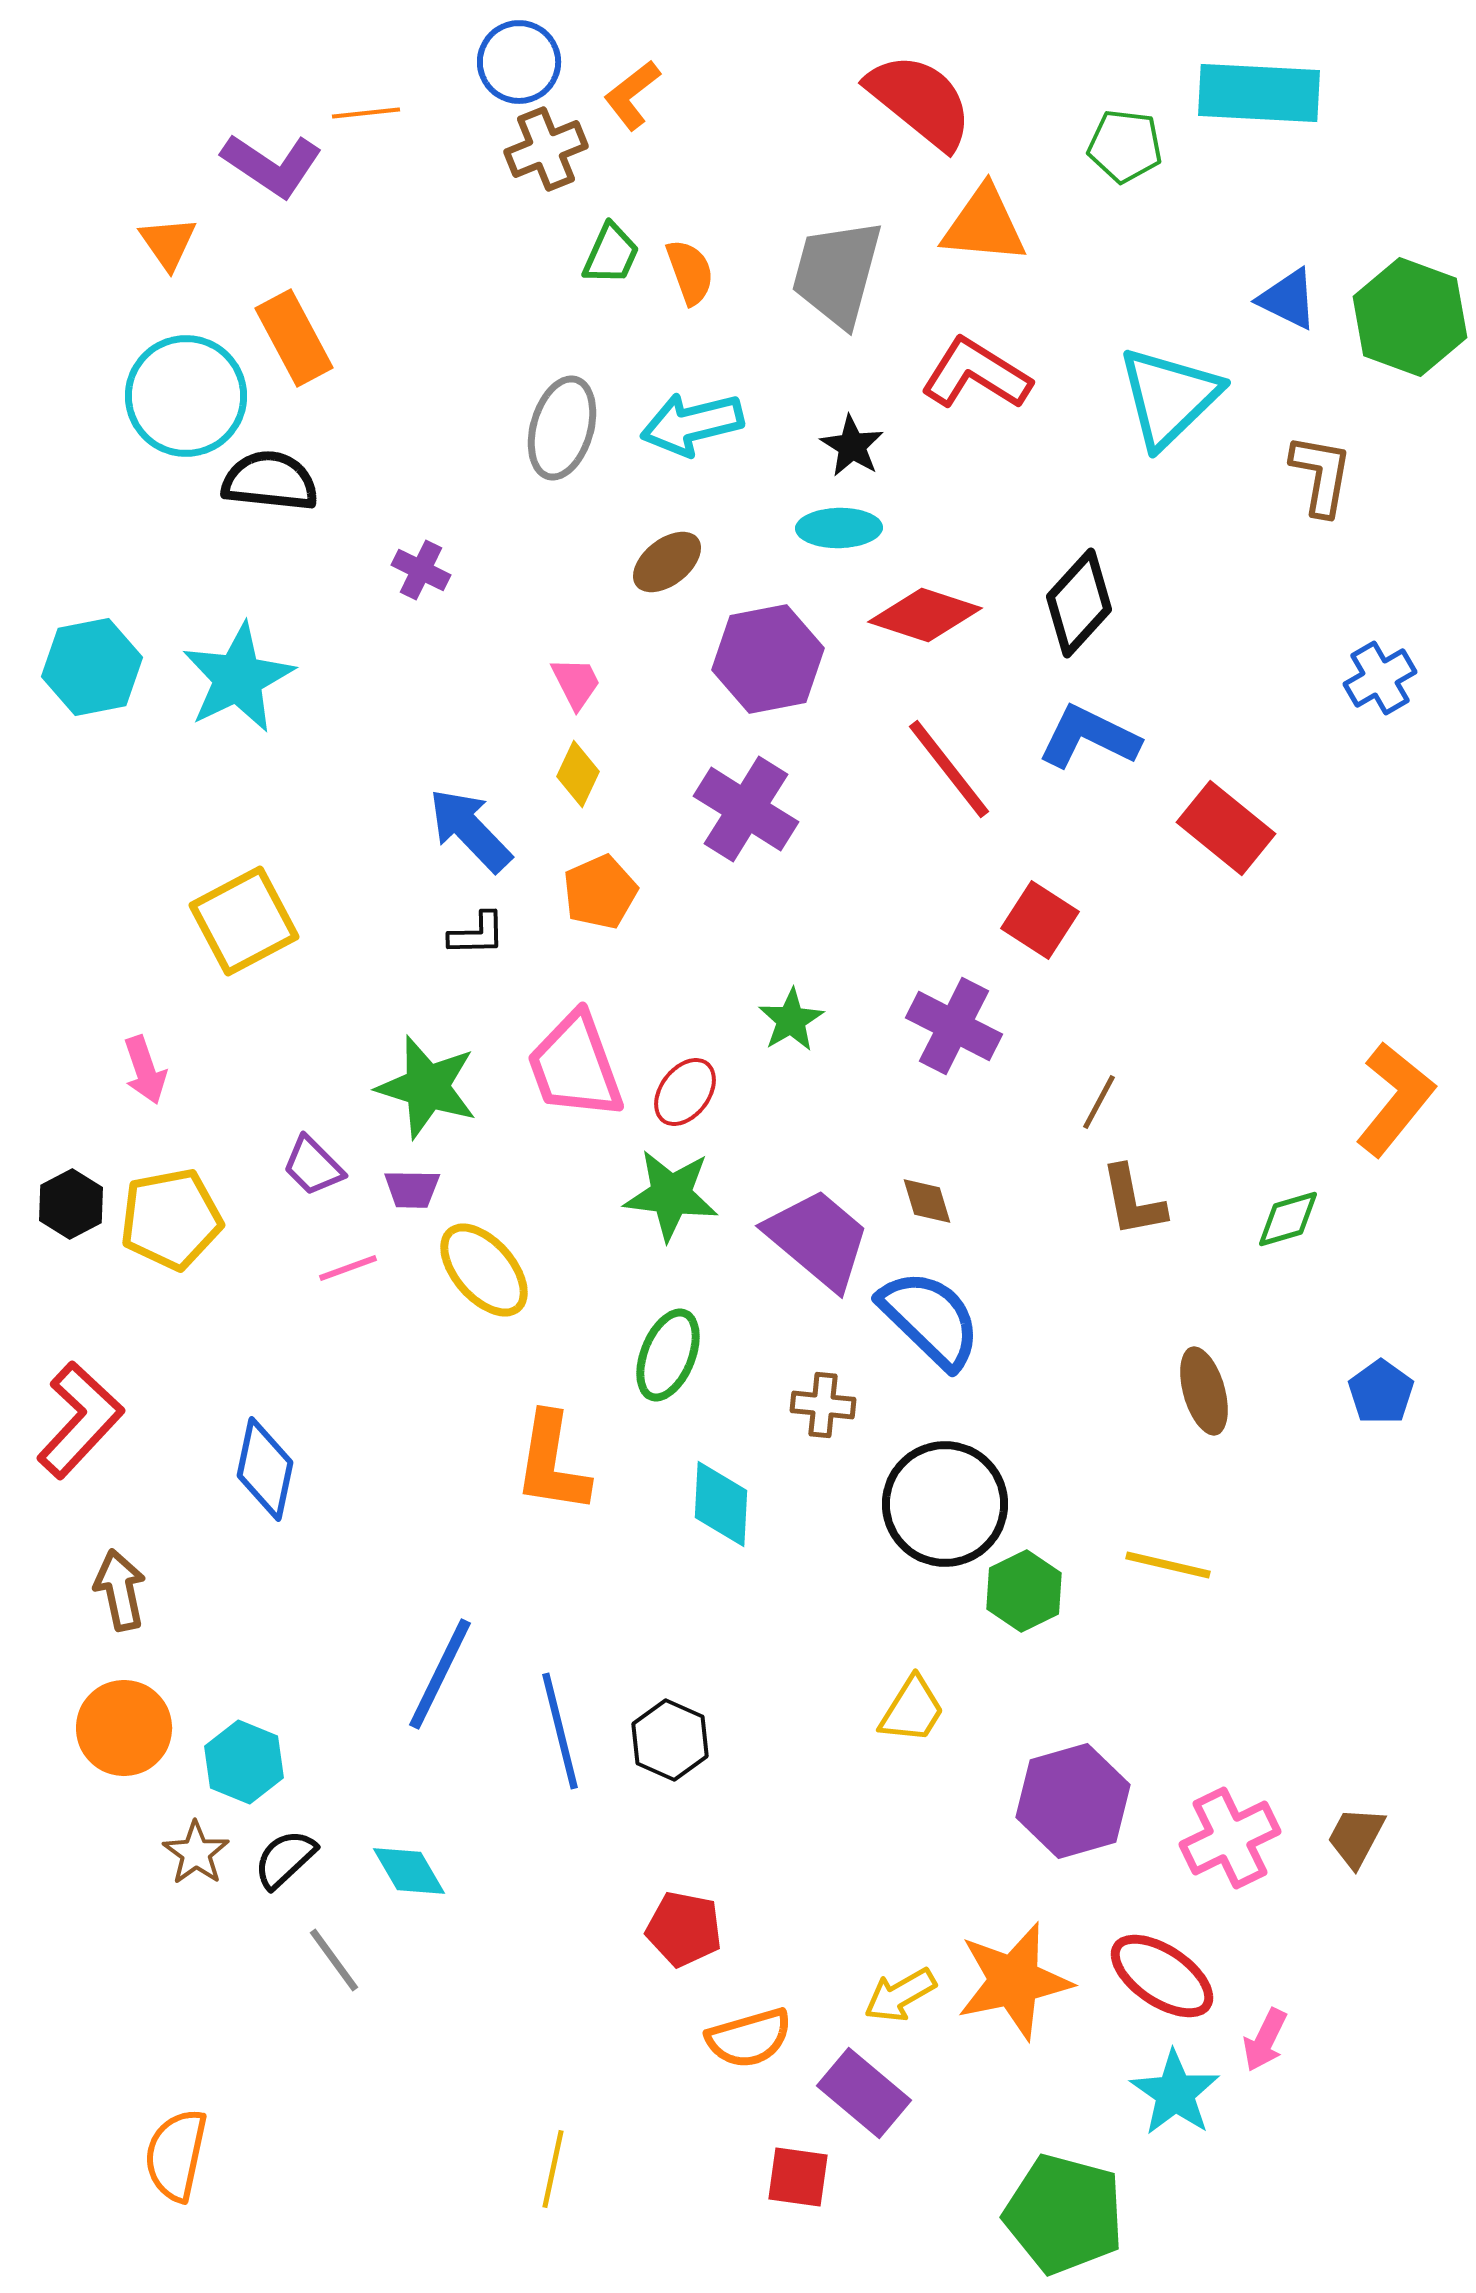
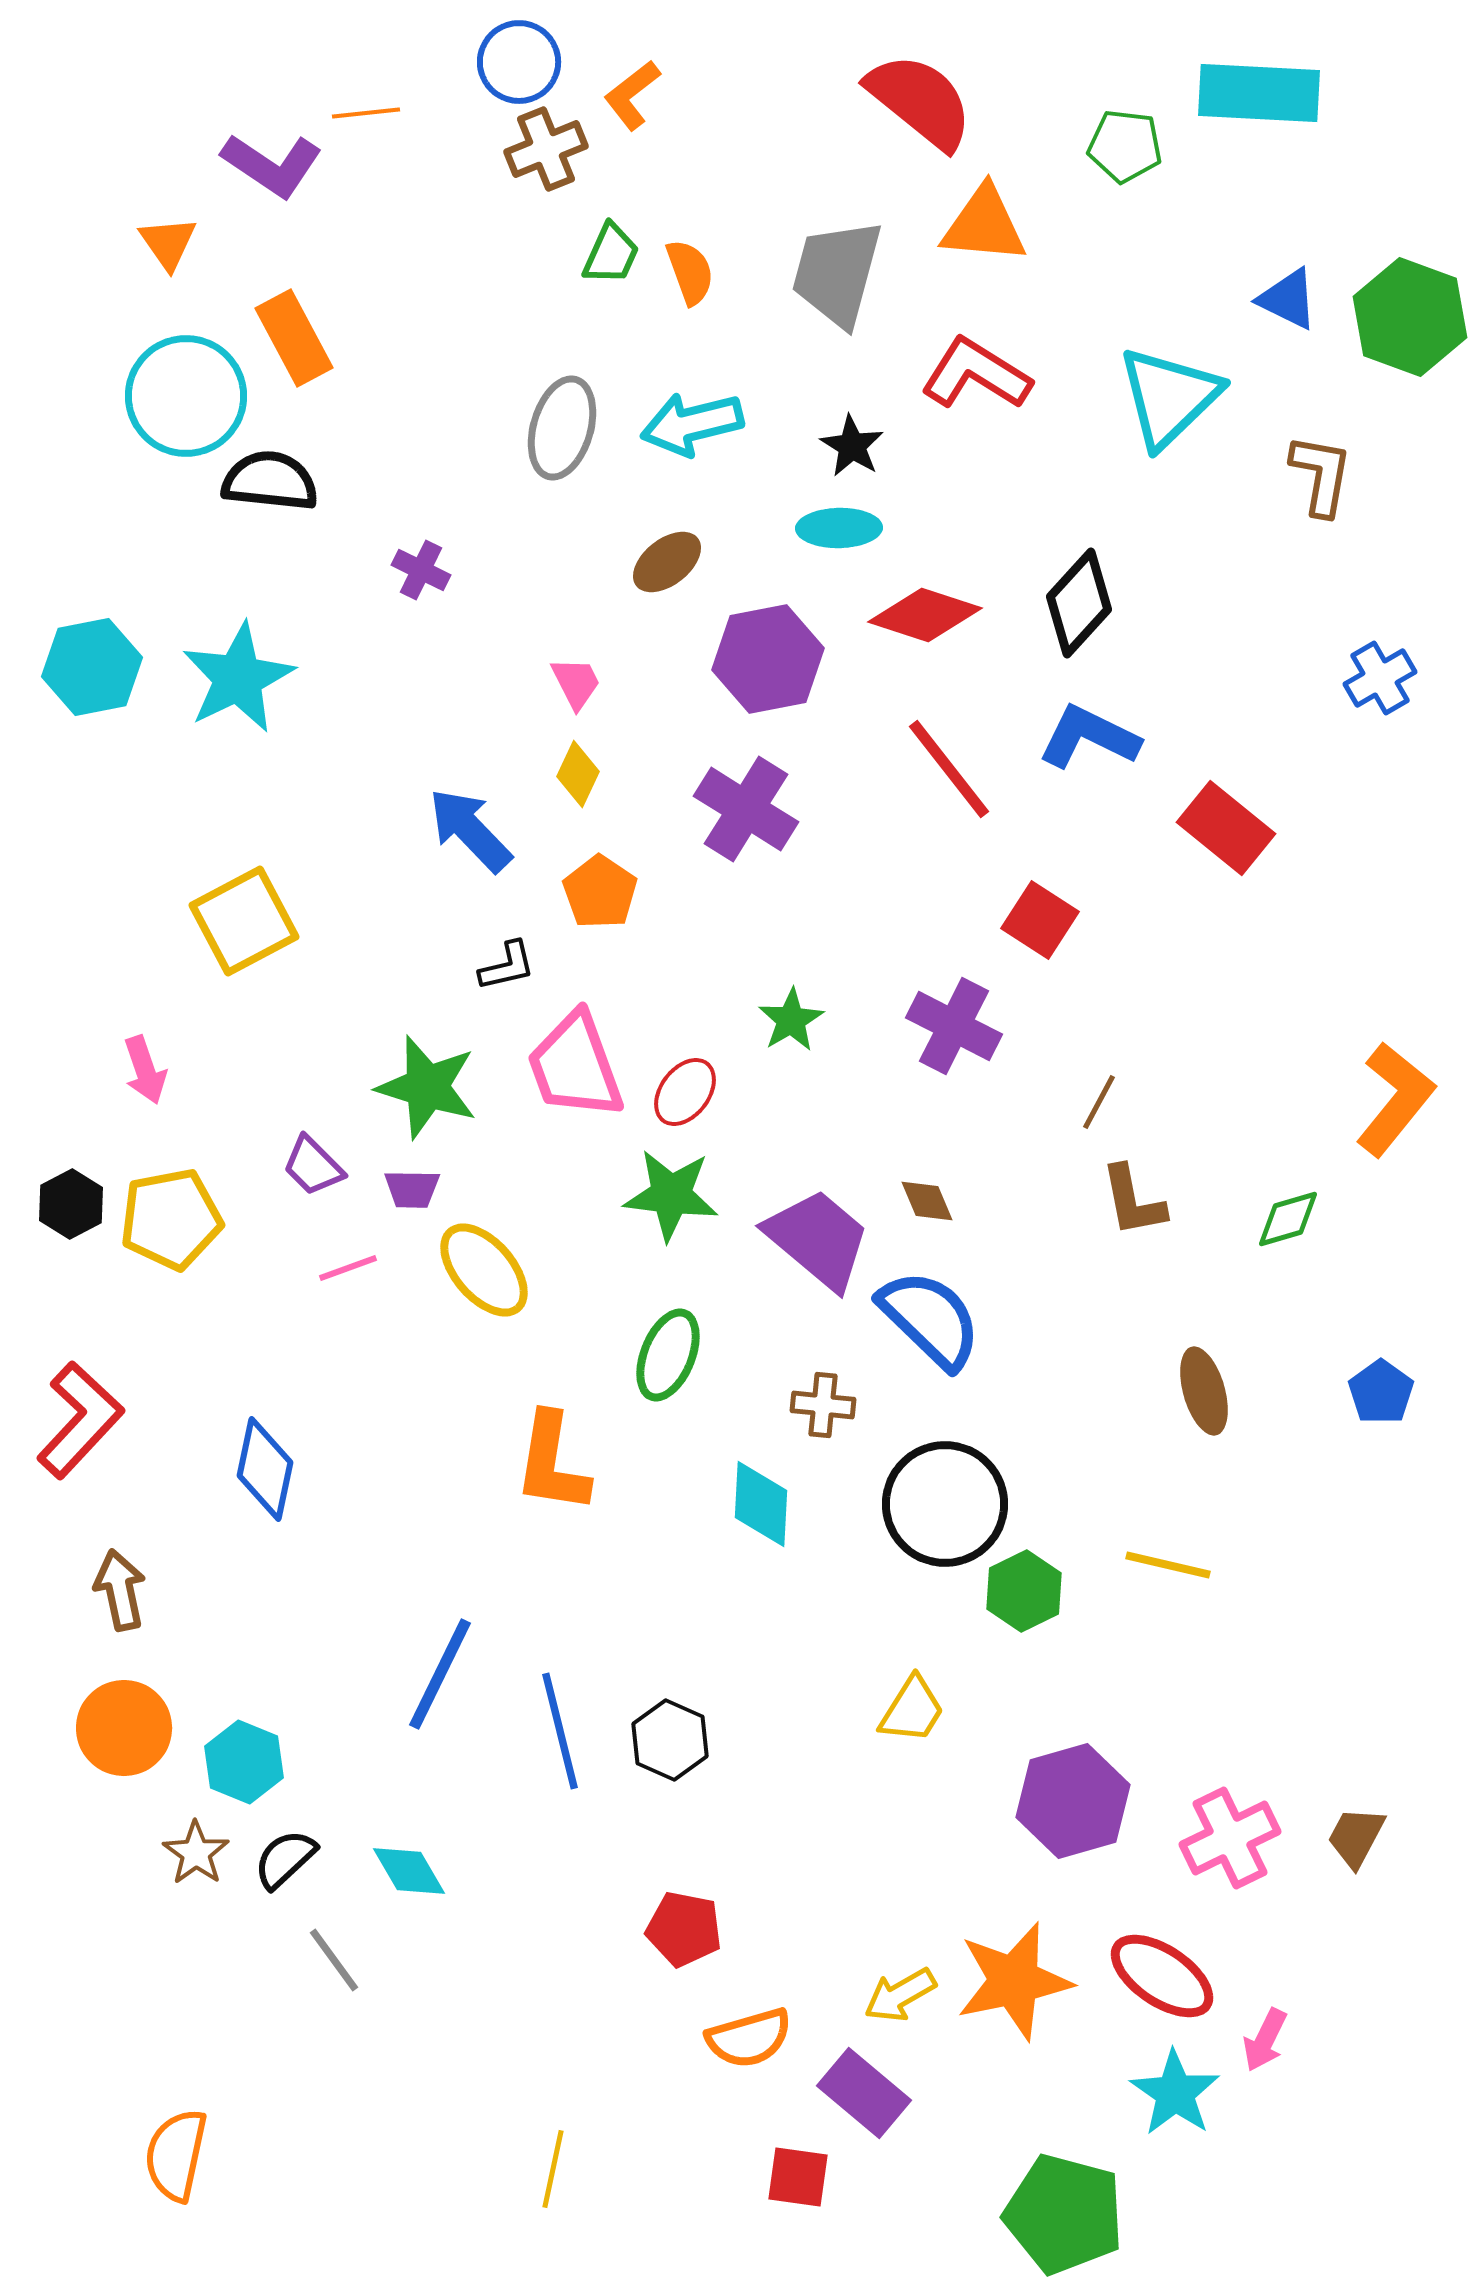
orange pentagon at (600, 892): rotated 14 degrees counterclockwise
black L-shape at (477, 934): moved 30 px right, 32 px down; rotated 12 degrees counterclockwise
brown diamond at (927, 1201): rotated 6 degrees counterclockwise
cyan diamond at (721, 1504): moved 40 px right
